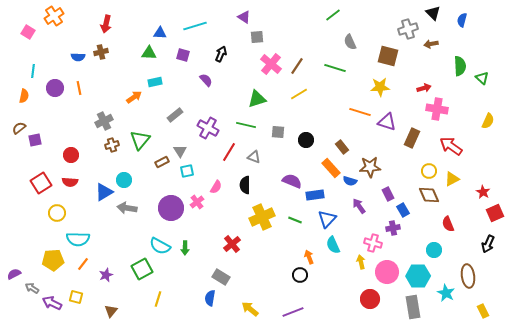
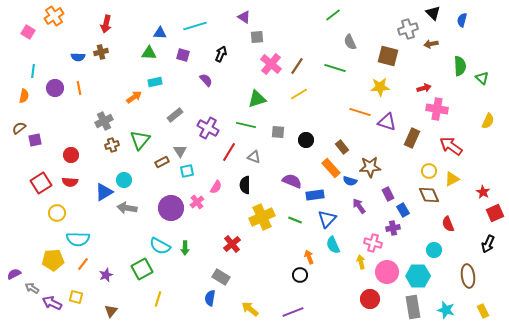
cyan star at (446, 293): moved 17 px down; rotated 12 degrees counterclockwise
